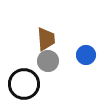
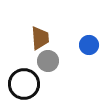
brown trapezoid: moved 6 px left, 1 px up
blue circle: moved 3 px right, 10 px up
